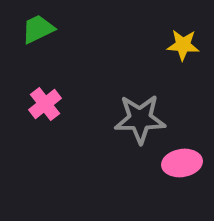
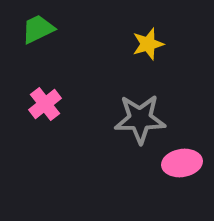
yellow star: moved 35 px left, 1 px up; rotated 20 degrees counterclockwise
